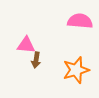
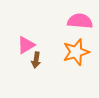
pink triangle: rotated 36 degrees counterclockwise
orange star: moved 18 px up
